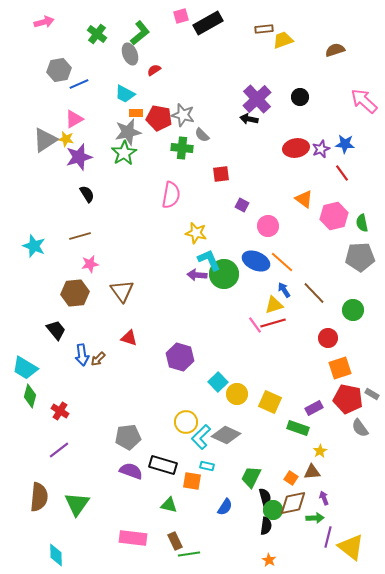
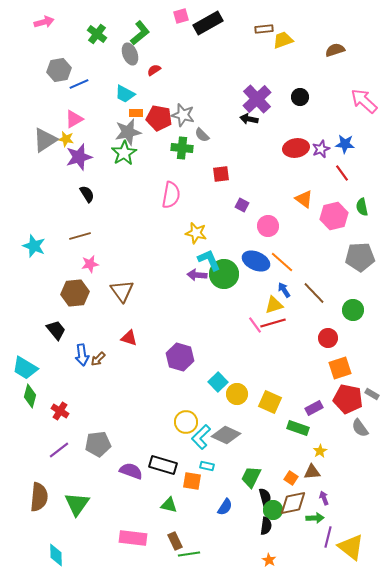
green semicircle at (362, 223): moved 16 px up
gray pentagon at (128, 437): moved 30 px left, 7 px down
